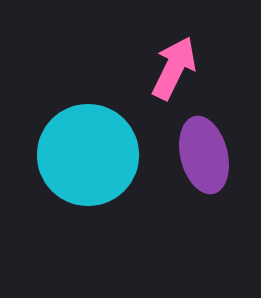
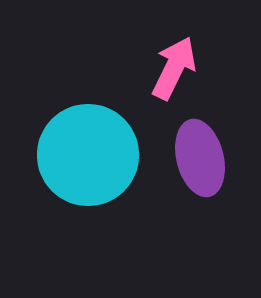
purple ellipse: moved 4 px left, 3 px down
